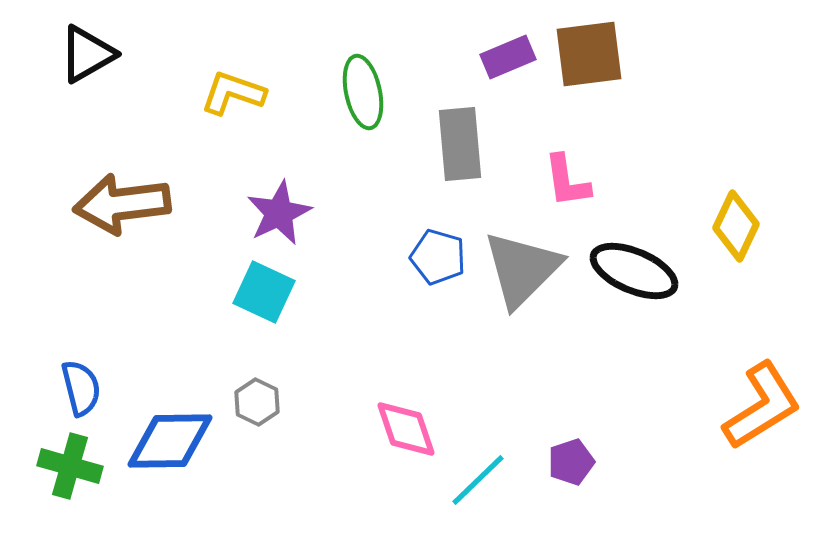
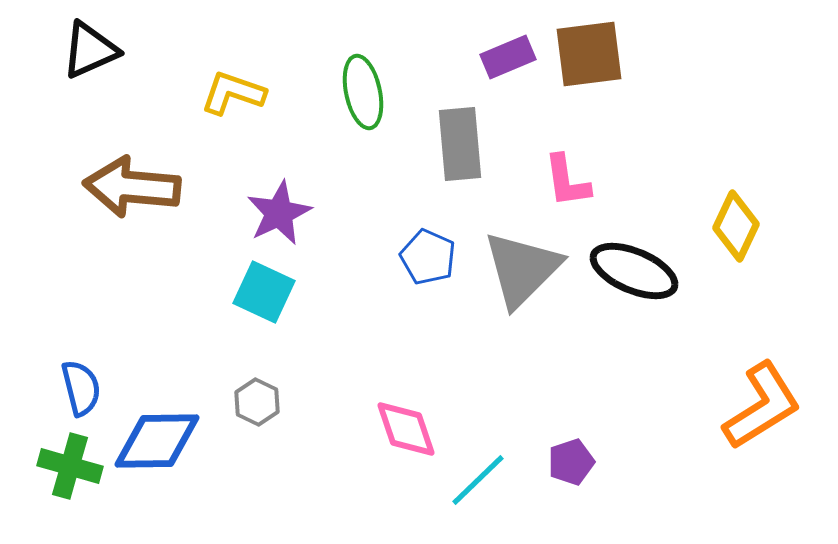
black triangle: moved 3 px right, 4 px up; rotated 6 degrees clockwise
brown arrow: moved 10 px right, 17 px up; rotated 12 degrees clockwise
blue pentagon: moved 10 px left; rotated 8 degrees clockwise
blue diamond: moved 13 px left
